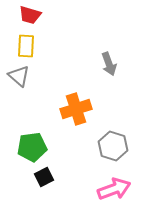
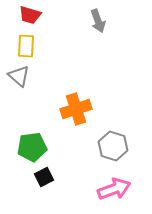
gray arrow: moved 11 px left, 43 px up
